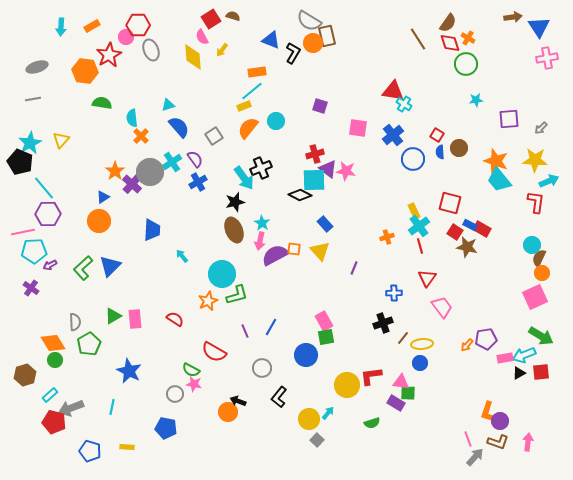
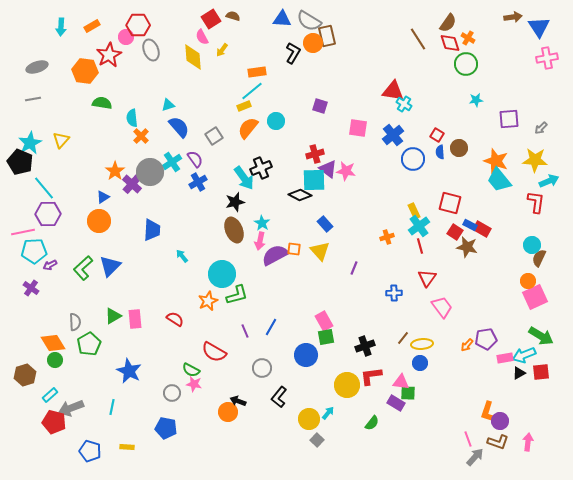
blue triangle at (271, 40): moved 11 px right, 21 px up; rotated 18 degrees counterclockwise
orange circle at (542, 273): moved 14 px left, 8 px down
black cross at (383, 323): moved 18 px left, 23 px down
gray circle at (175, 394): moved 3 px left, 1 px up
green semicircle at (372, 423): rotated 35 degrees counterclockwise
